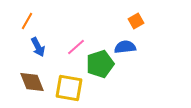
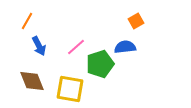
blue arrow: moved 1 px right, 1 px up
brown diamond: moved 1 px up
yellow square: moved 1 px right, 1 px down
